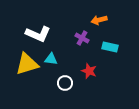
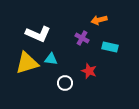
yellow triangle: moved 1 px up
